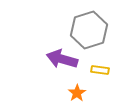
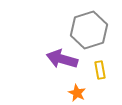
yellow rectangle: rotated 72 degrees clockwise
orange star: rotated 12 degrees counterclockwise
